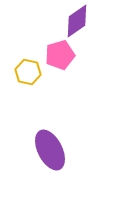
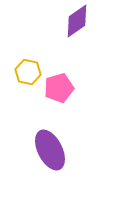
pink pentagon: moved 1 px left, 33 px down
